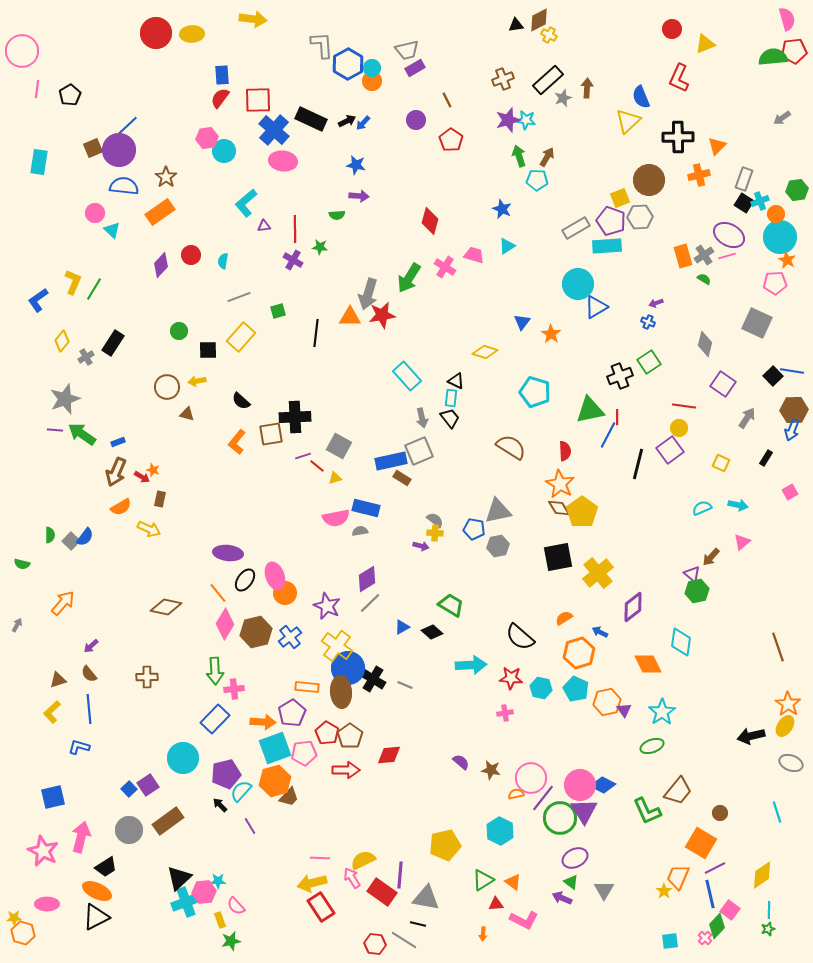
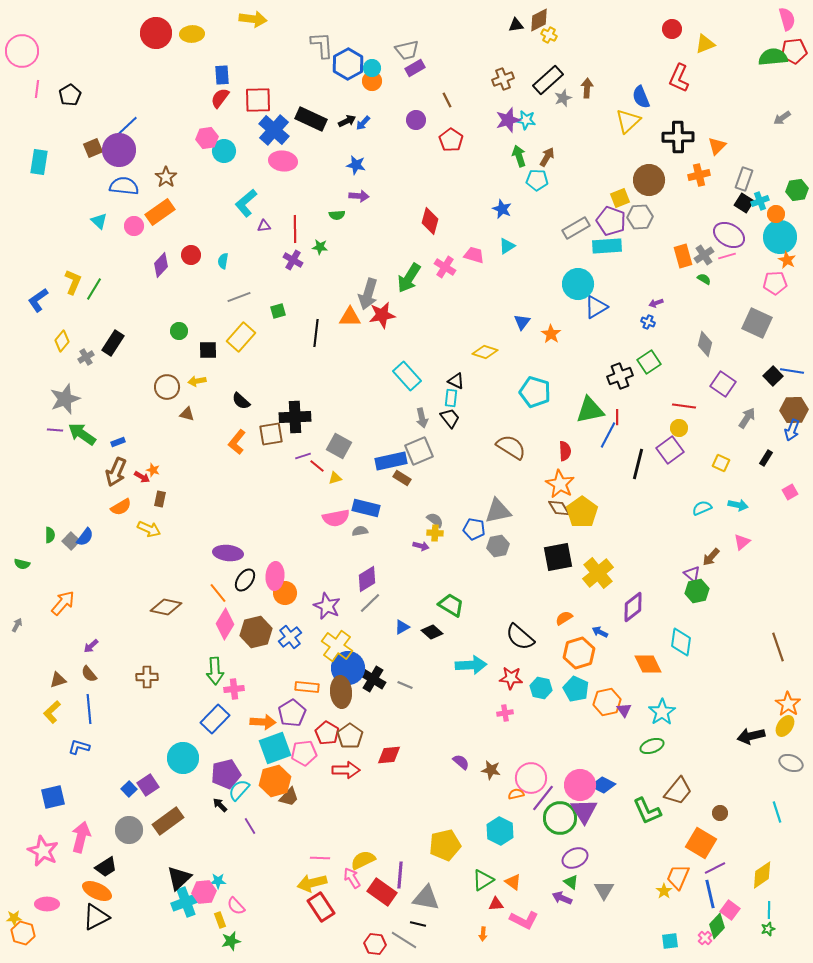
pink circle at (95, 213): moved 39 px right, 13 px down
cyan triangle at (112, 230): moved 13 px left, 9 px up
pink ellipse at (275, 576): rotated 24 degrees clockwise
cyan semicircle at (241, 791): moved 2 px left, 1 px up
